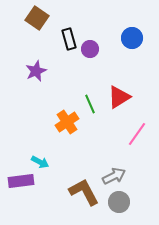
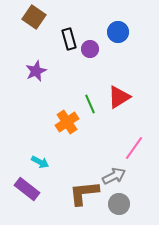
brown square: moved 3 px left, 1 px up
blue circle: moved 14 px left, 6 px up
pink line: moved 3 px left, 14 px down
purple rectangle: moved 6 px right, 8 px down; rotated 45 degrees clockwise
brown L-shape: moved 1 px down; rotated 68 degrees counterclockwise
gray circle: moved 2 px down
